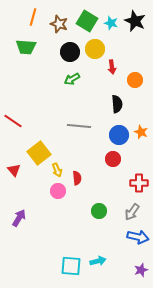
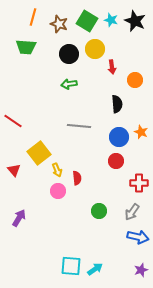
cyan star: moved 3 px up
black circle: moved 1 px left, 2 px down
green arrow: moved 3 px left, 5 px down; rotated 21 degrees clockwise
blue circle: moved 2 px down
red circle: moved 3 px right, 2 px down
cyan arrow: moved 3 px left, 8 px down; rotated 21 degrees counterclockwise
